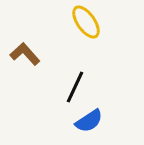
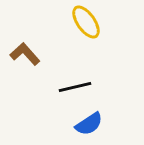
black line: rotated 52 degrees clockwise
blue semicircle: moved 3 px down
